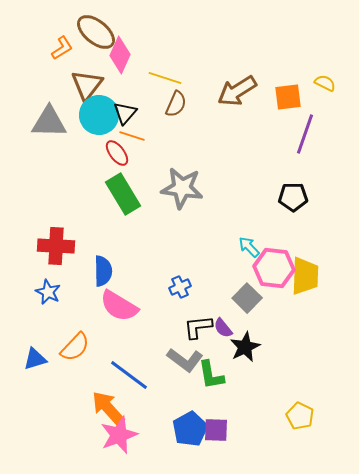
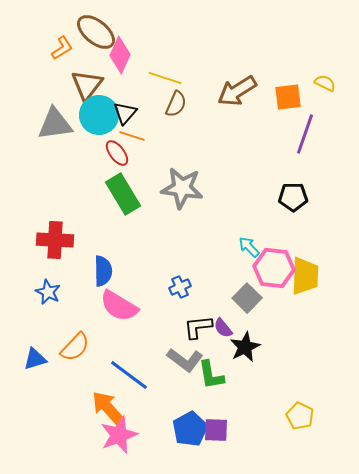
gray triangle: moved 6 px right, 2 px down; rotated 9 degrees counterclockwise
red cross: moved 1 px left, 6 px up
